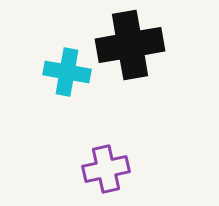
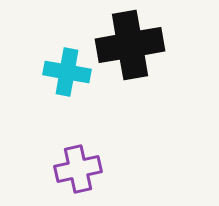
purple cross: moved 28 px left
